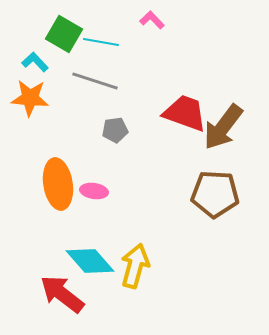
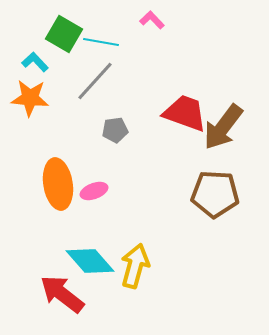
gray line: rotated 66 degrees counterclockwise
pink ellipse: rotated 28 degrees counterclockwise
